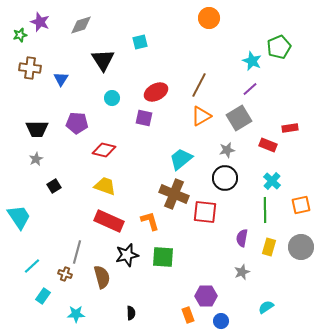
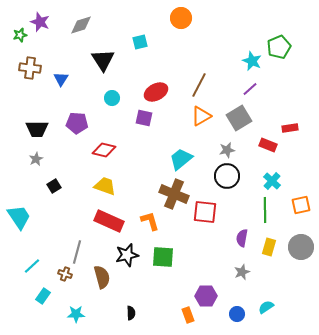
orange circle at (209, 18): moved 28 px left
black circle at (225, 178): moved 2 px right, 2 px up
blue circle at (221, 321): moved 16 px right, 7 px up
